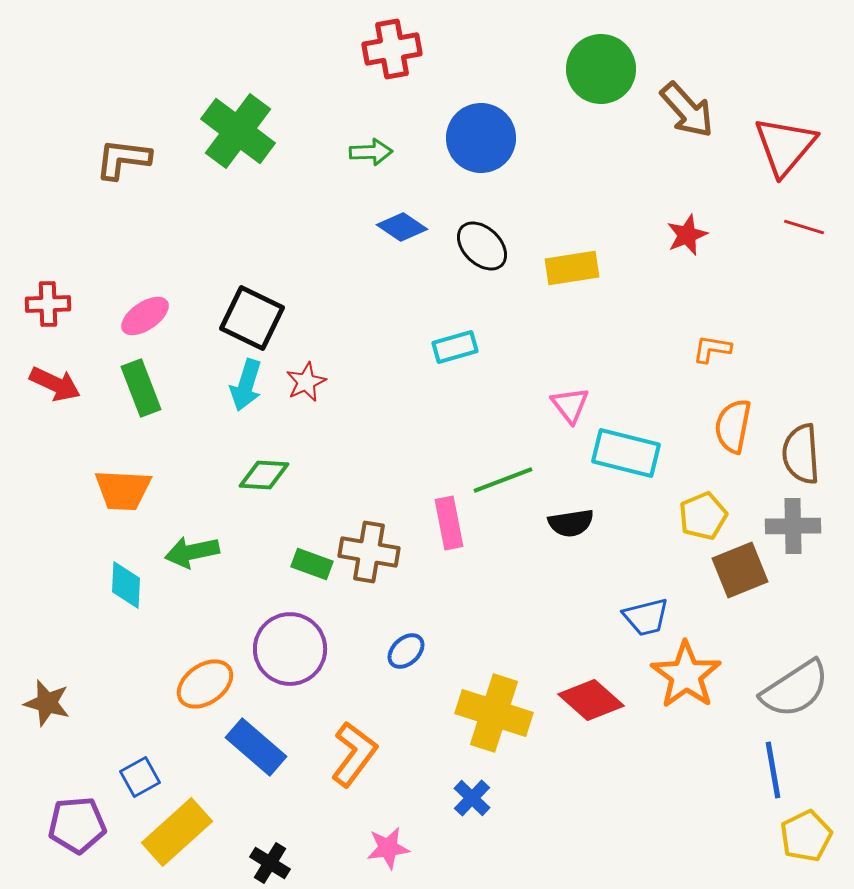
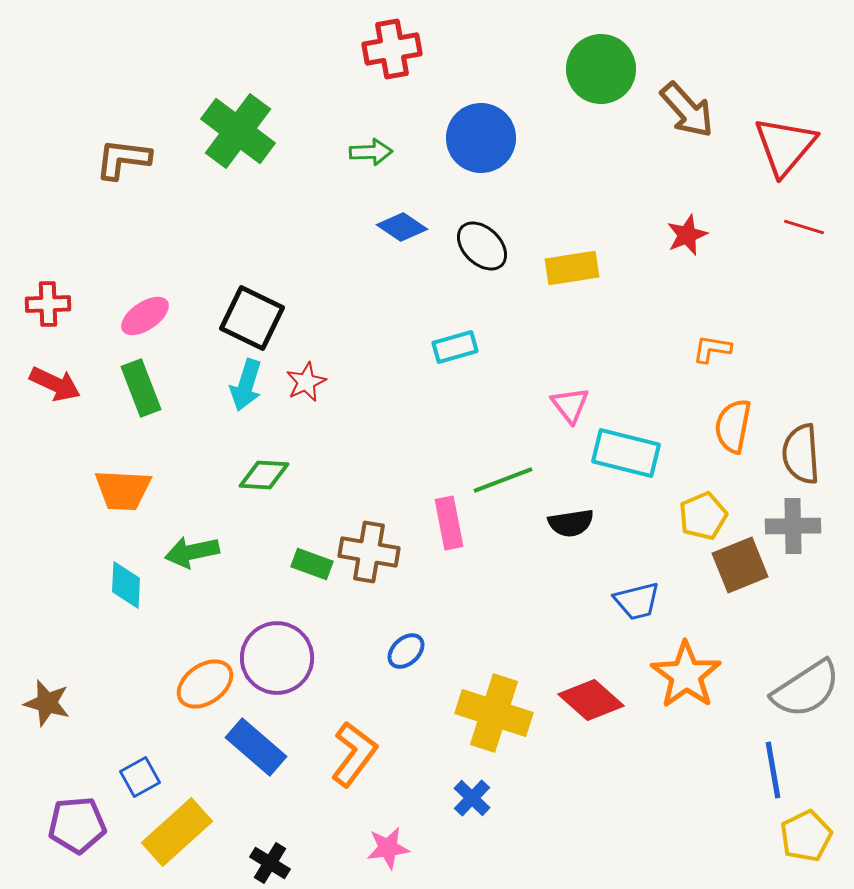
brown square at (740, 570): moved 5 px up
blue trapezoid at (646, 617): moved 9 px left, 16 px up
purple circle at (290, 649): moved 13 px left, 9 px down
gray semicircle at (795, 689): moved 11 px right
